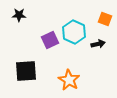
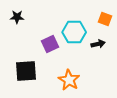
black star: moved 2 px left, 2 px down
cyan hexagon: rotated 25 degrees counterclockwise
purple square: moved 4 px down
